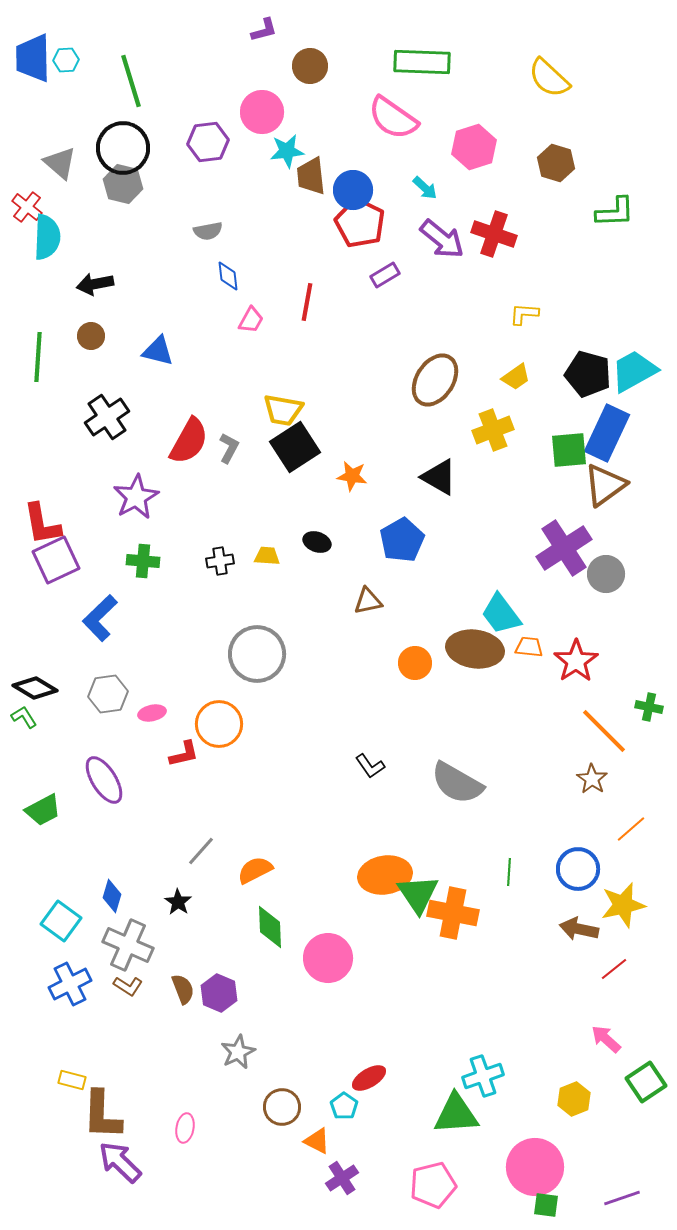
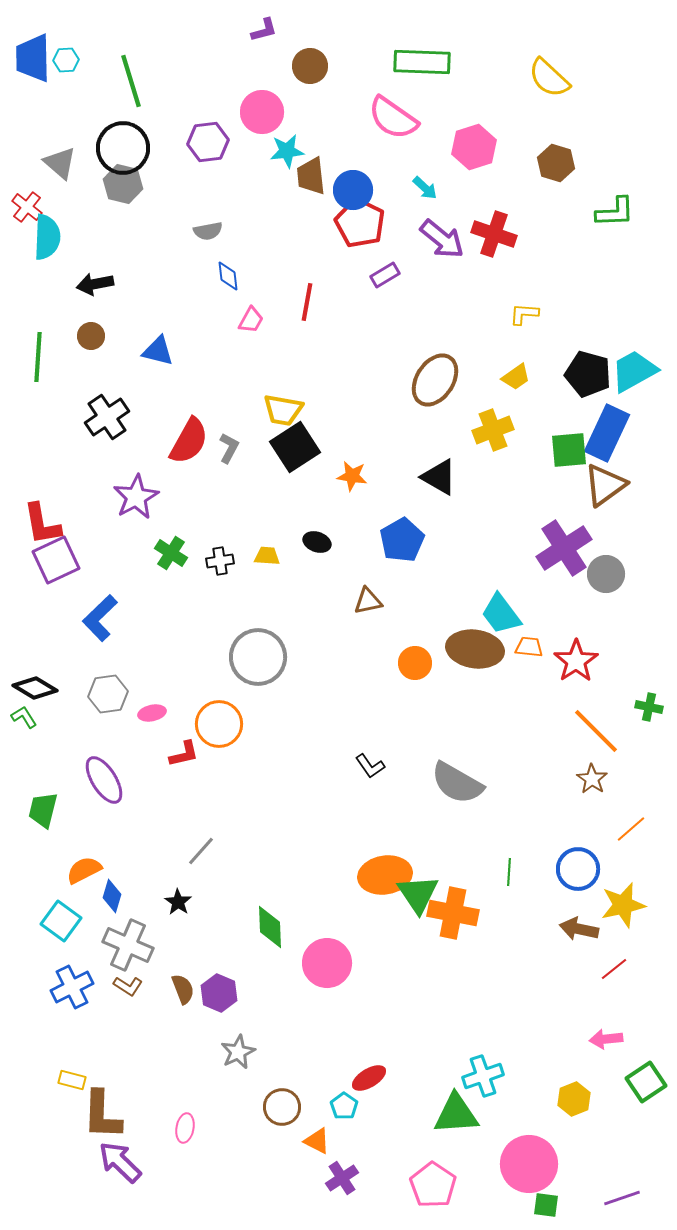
green cross at (143, 561): moved 28 px right, 8 px up; rotated 28 degrees clockwise
gray circle at (257, 654): moved 1 px right, 3 px down
orange line at (604, 731): moved 8 px left
green trapezoid at (43, 810): rotated 132 degrees clockwise
orange semicircle at (255, 870): moved 171 px left
pink circle at (328, 958): moved 1 px left, 5 px down
blue cross at (70, 984): moved 2 px right, 3 px down
pink arrow at (606, 1039): rotated 48 degrees counterclockwise
pink circle at (535, 1167): moved 6 px left, 3 px up
pink pentagon at (433, 1185): rotated 24 degrees counterclockwise
